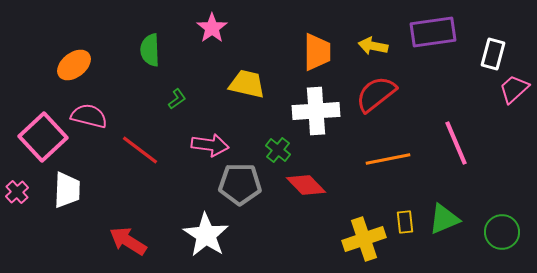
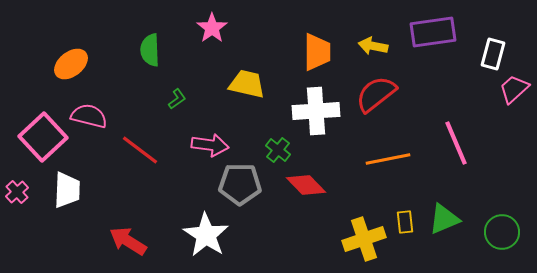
orange ellipse: moved 3 px left, 1 px up
